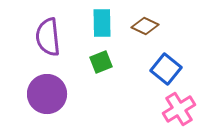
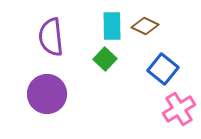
cyan rectangle: moved 10 px right, 3 px down
purple semicircle: moved 3 px right
green square: moved 4 px right, 3 px up; rotated 25 degrees counterclockwise
blue square: moved 3 px left
